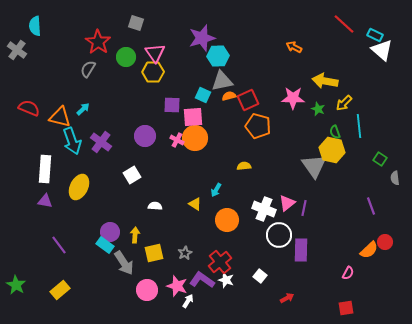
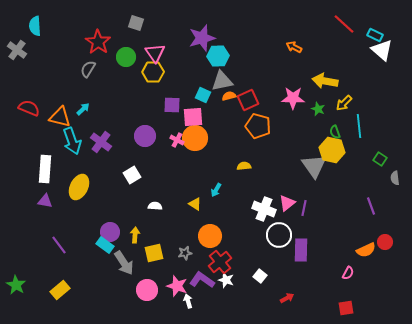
orange circle at (227, 220): moved 17 px left, 16 px down
orange semicircle at (369, 250): moved 3 px left; rotated 18 degrees clockwise
gray star at (185, 253): rotated 16 degrees clockwise
white arrow at (188, 301): rotated 48 degrees counterclockwise
